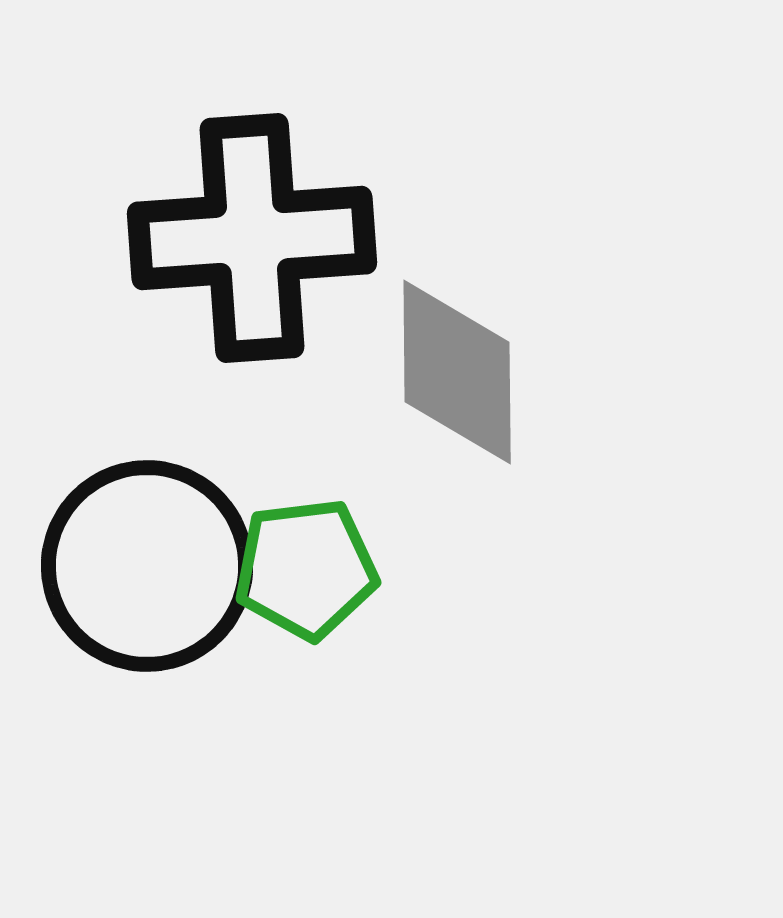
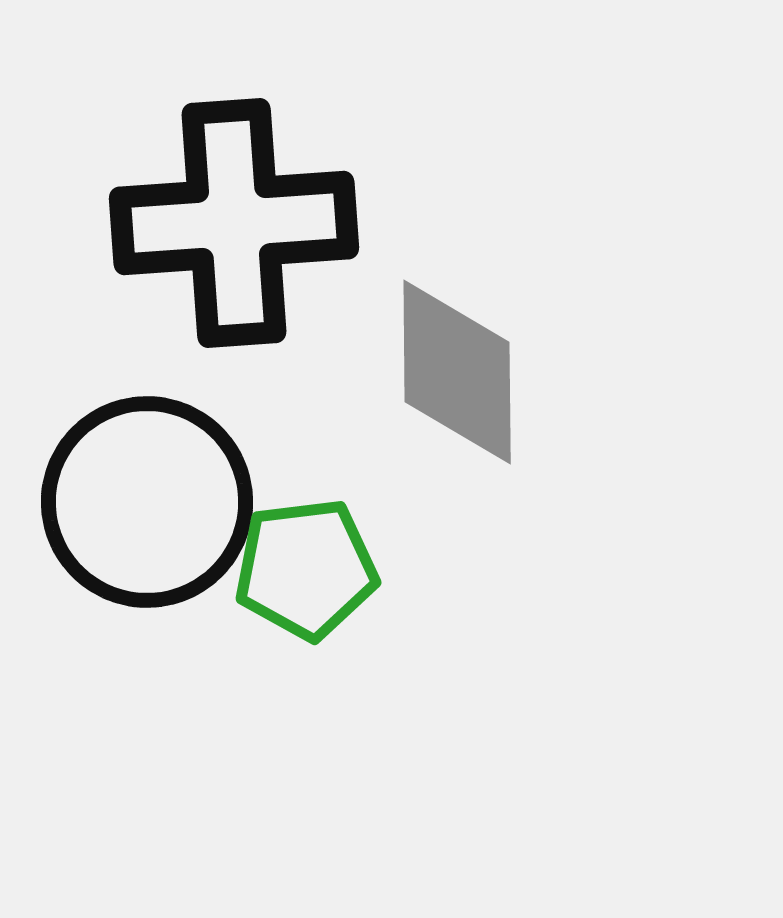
black cross: moved 18 px left, 15 px up
black circle: moved 64 px up
